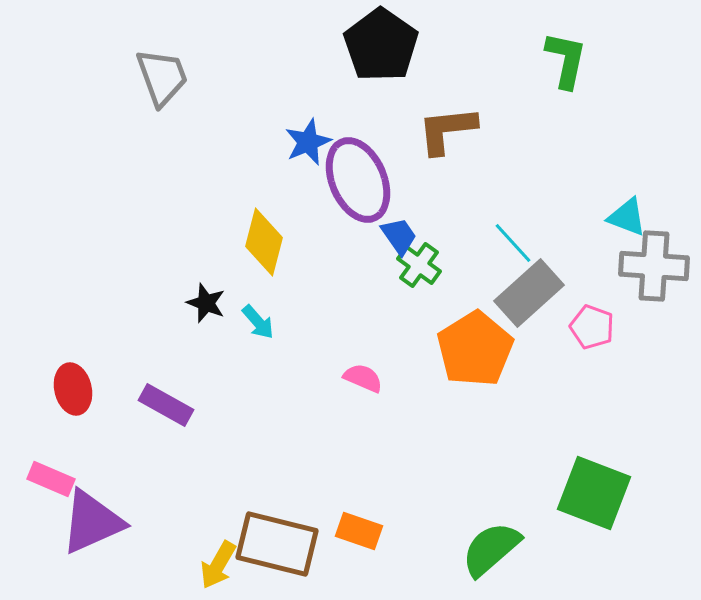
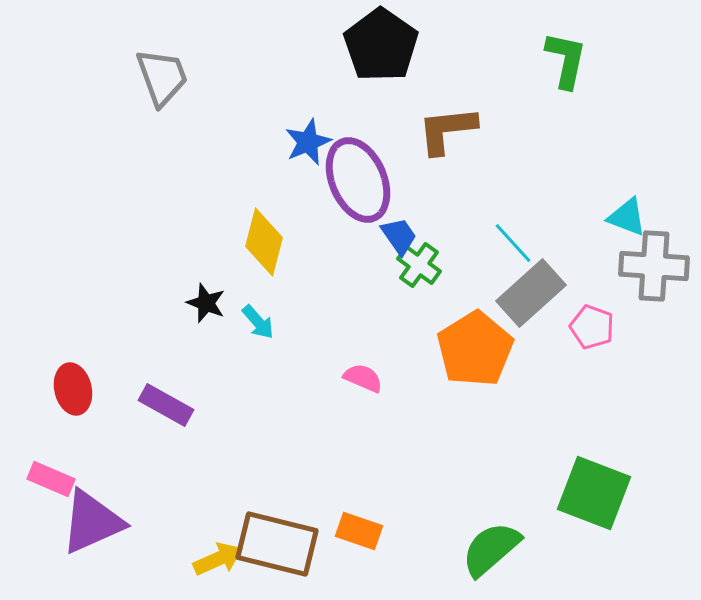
gray rectangle: moved 2 px right
yellow arrow: moved 6 px up; rotated 144 degrees counterclockwise
